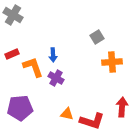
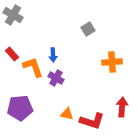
gray square: moved 9 px left, 8 px up
red rectangle: rotated 72 degrees clockwise
